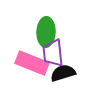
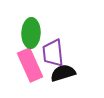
green ellipse: moved 15 px left, 1 px down
pink rectangle: moved 2 px left, 2 px down; rotated 44 degrees clockwise
